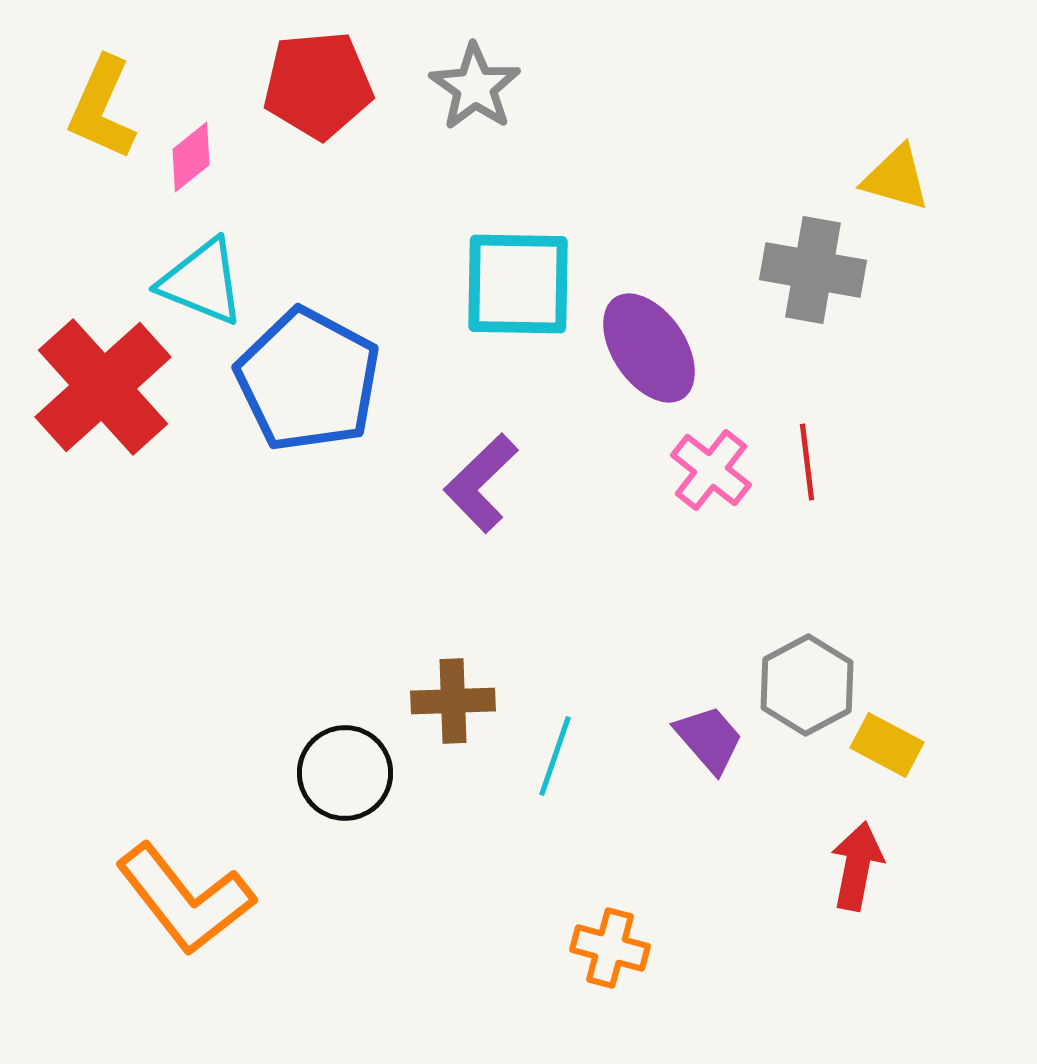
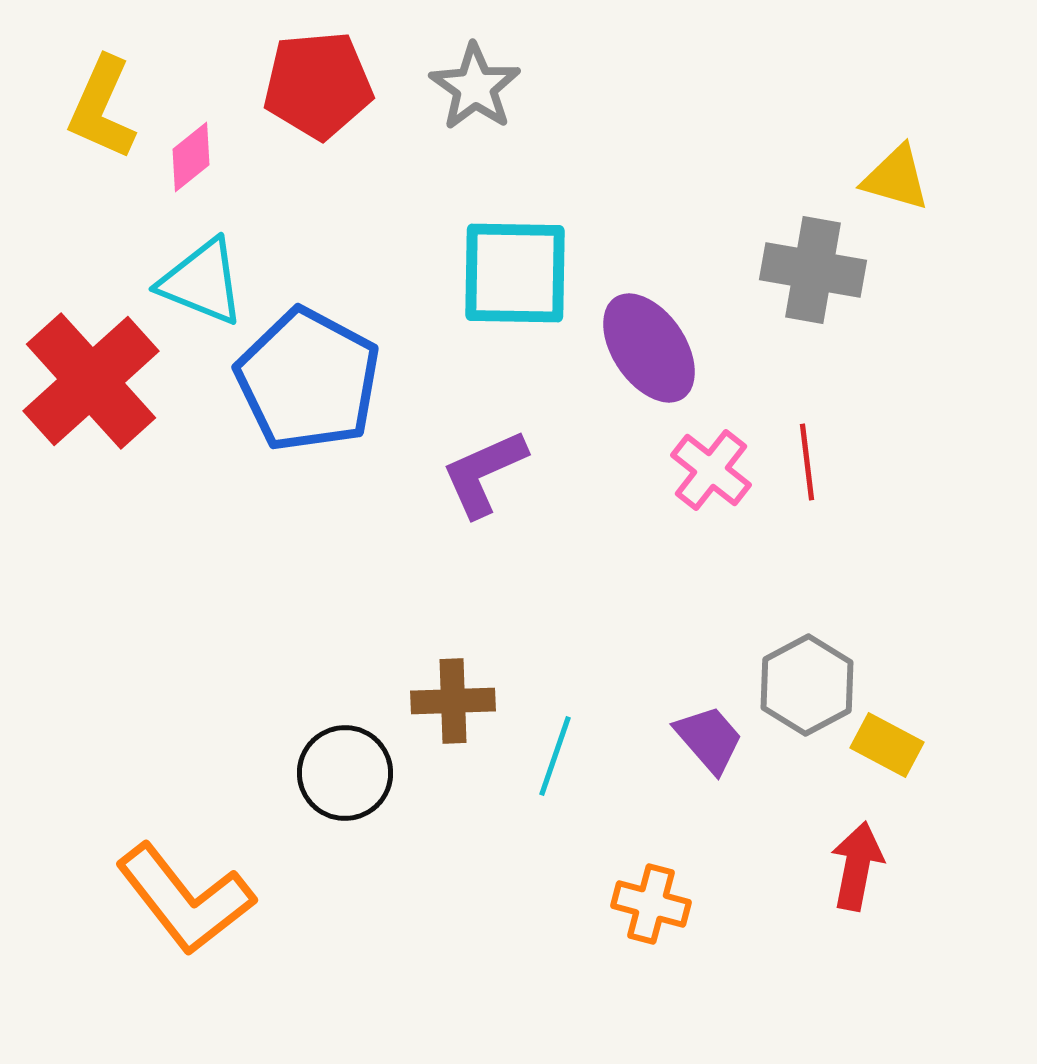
cyan square: moved 3 px left, 11 px up
red cross: moved 12 px left, 6 px up
purple L-shape: moved 3 px right, 10 px up; rotated 20 degrees clockwise
orange cross: moved 41 px right, 44 px up
